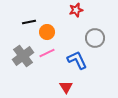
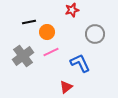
red star: moved 4 px left
gray circle: moved 4 px up
pink line: moved 4 px right, 1 px up
blue L-shape: moved 3 px right, 3 px down
red triangle: rotated 24 degrees clockwise
